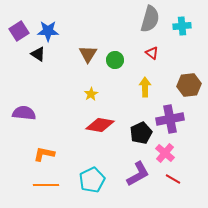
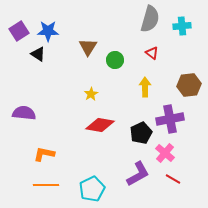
brown triangle: moved 7 px up
cyan pentagon: moved 9 px down
